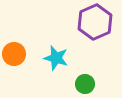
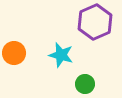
orange circle: moved 1 px up
cyan star: moved 5 px right, 3 px up
